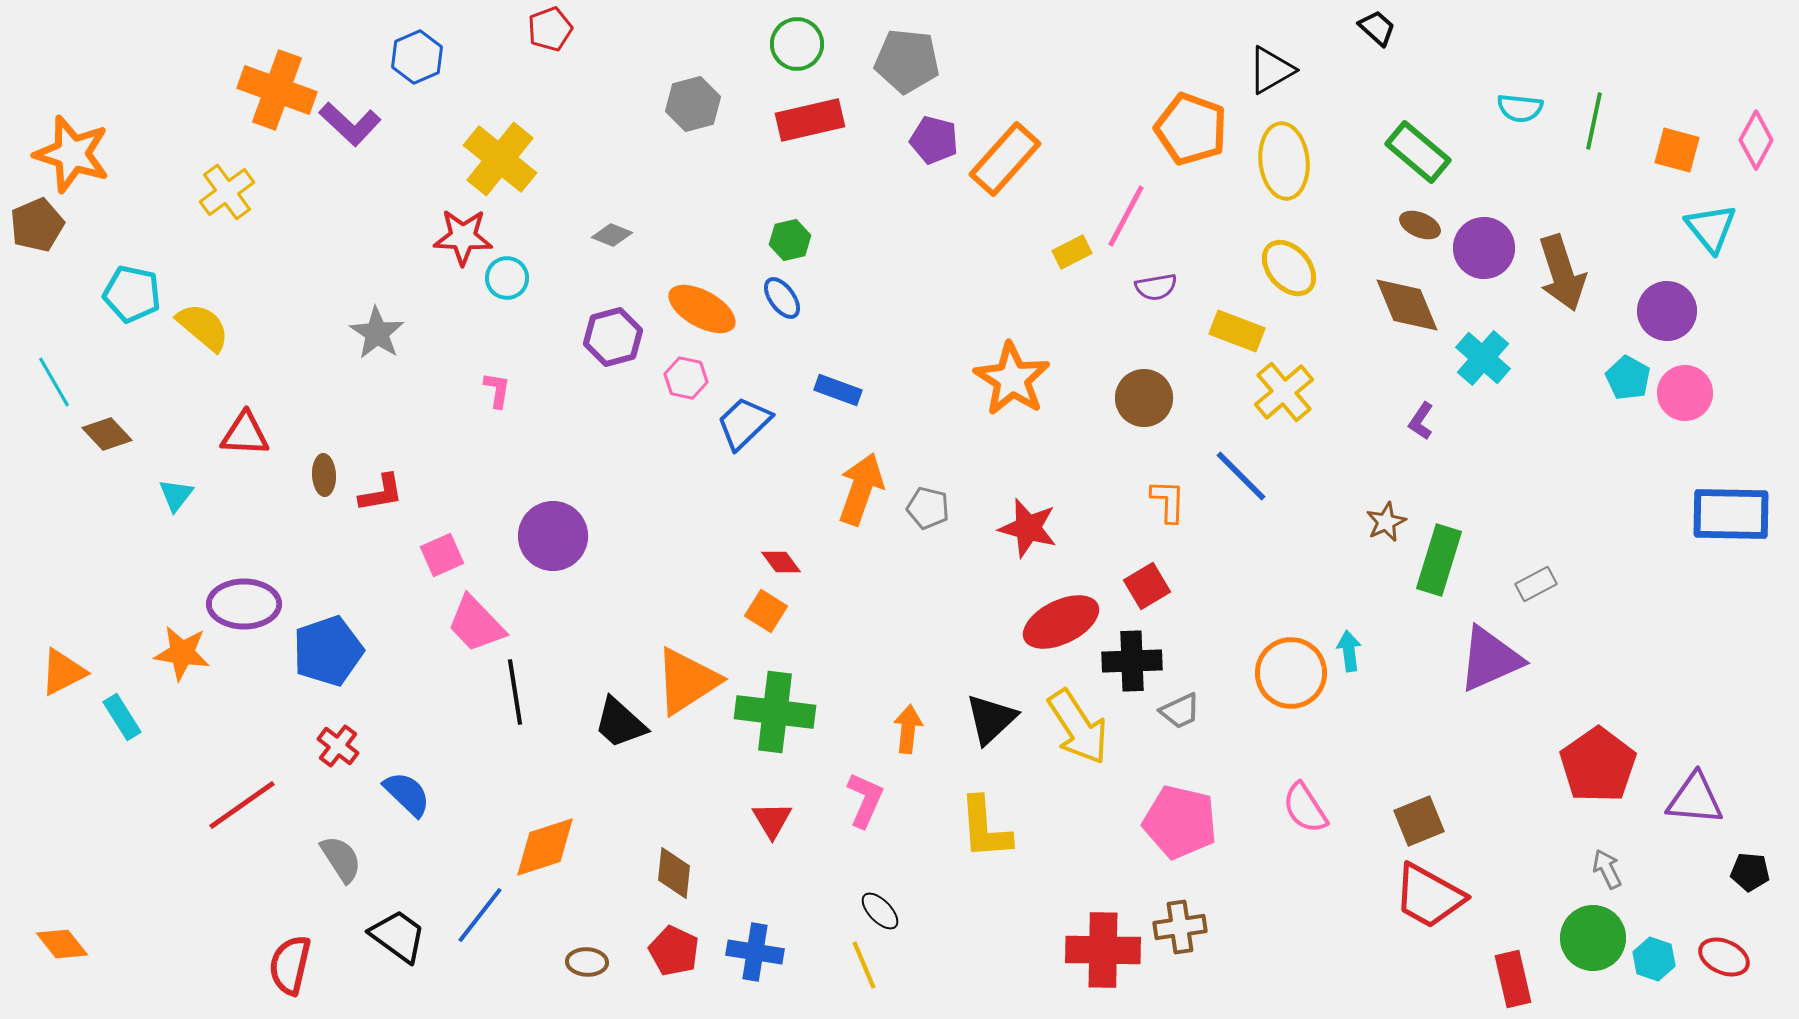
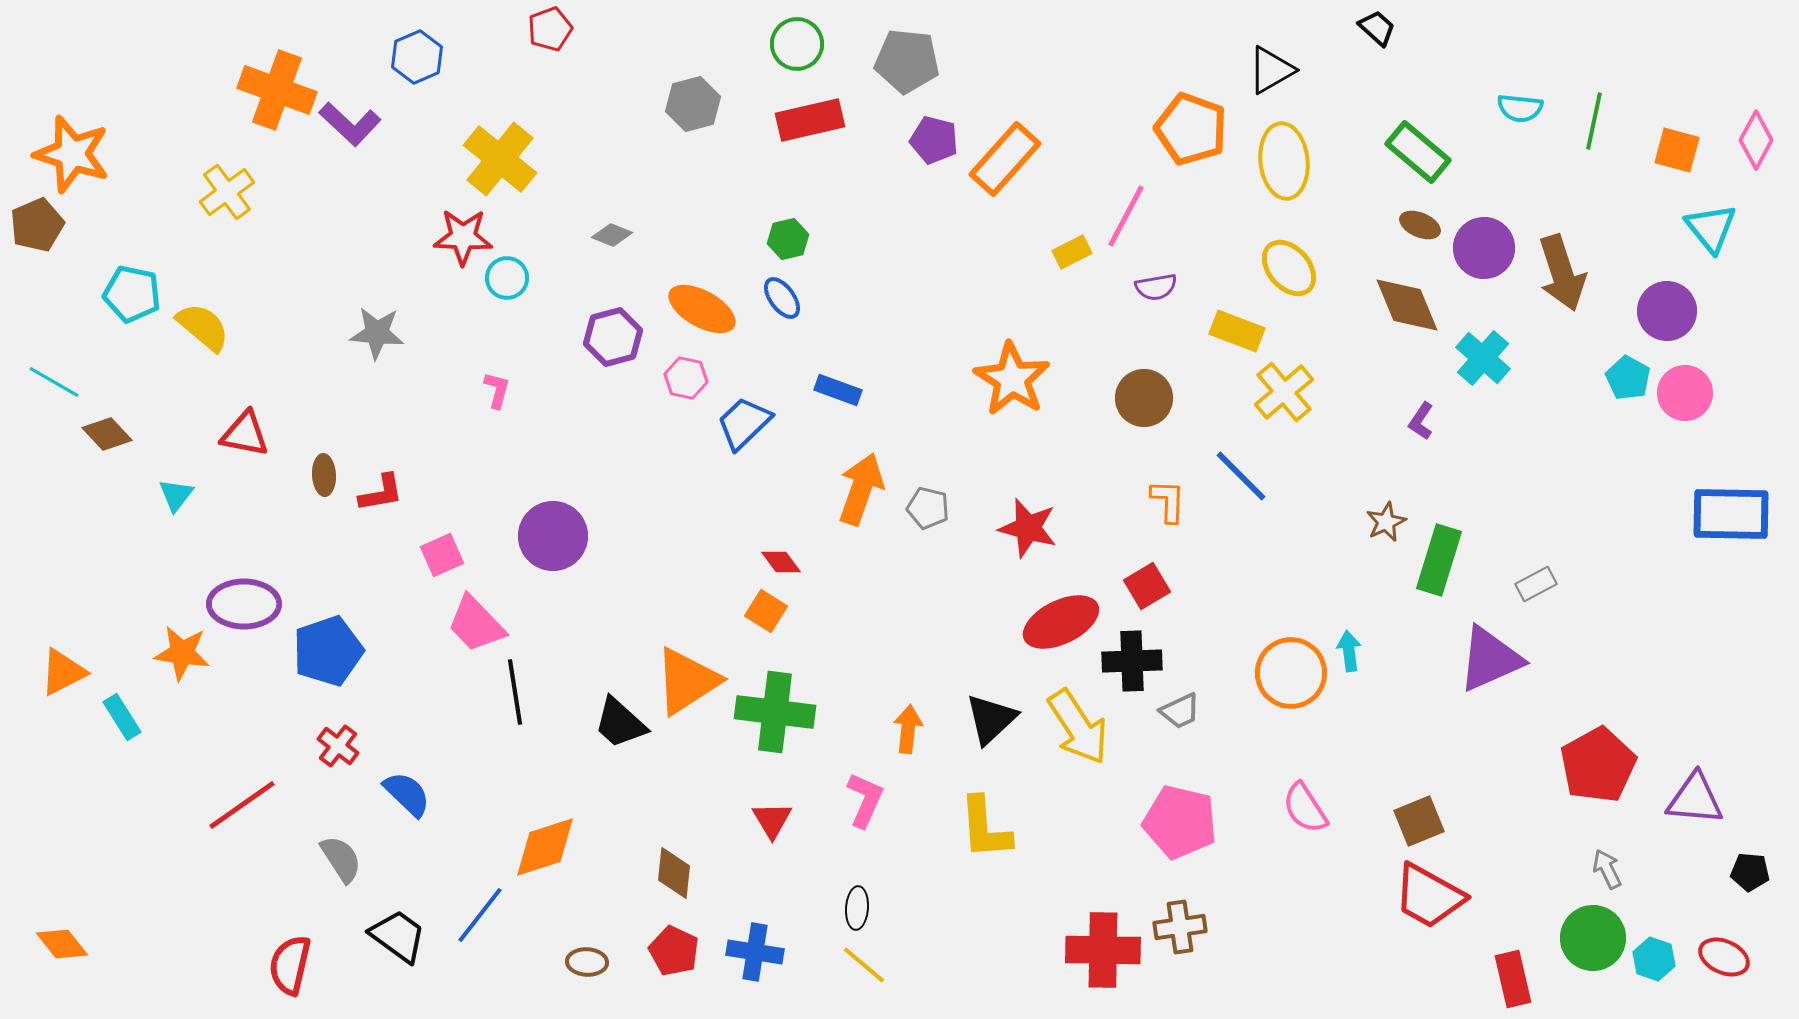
green hexagon at (790, 240): moved 2 px left, 1 px up
gray star at (377, 333): rotated 28 degrees counterclockwise
cyan line at (54, 382): rotated 30 degrees counterclockwise
pink L-shape at (497, 390): rotated 6 degrees clockwise
red triangle at (245, 434): rotated 8 degrees clockwise
red pentagon at (1598, 765): rotated 6 degrees clockwise
black ellipse at (880, 911): moved 23 px left, 3 px up; rotated 48 degrees clockwise
yellow line at (864, 965): rotated 27 degrees counterclockwise
